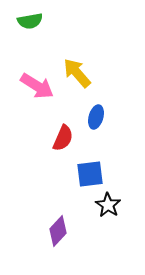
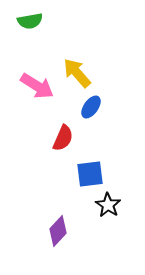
blue ellipse: moved 5 px left, 10 px up; rotated 20 degrees clockwise
